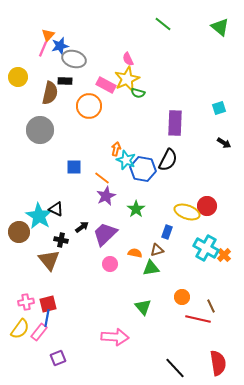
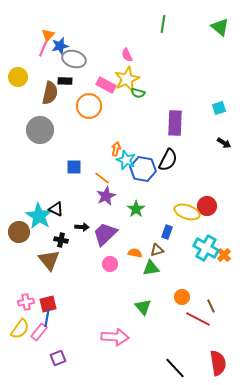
green line at (163, 24): rotated 60 degrees clockwise
pink semicircle at (128, 59): moved 1 px left, 4 px up
black arrow at (82, 227): rotated 40 degrees clockwise
red line at (198, 319): rotated 15 degrees clockwise
